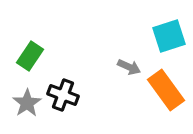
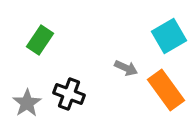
cyan square: rotated 12 degrees counterclockwise
green rectangle: moved 10 px right, 16 px up
gray arrow: moved 3 px left, 1 px down
black cross: moved 6 px right, 1 px up
